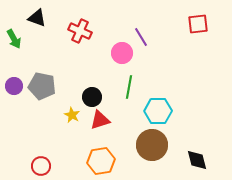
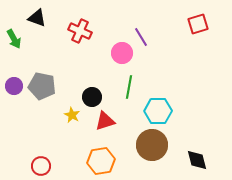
red square: rotated 10 degrees counterclockwise
red triangle: moved 5 px right, 1 px down
